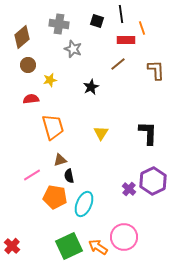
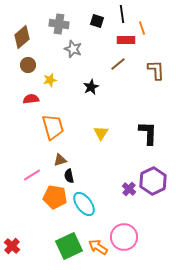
black line: moved 1 px right
cyan ellipse: rotated 60 degrees counterclockwise
